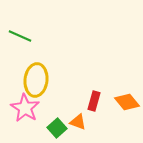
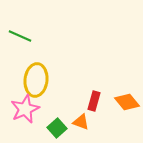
pink star: moved 1 px down; rotated 16 degrees clockwise
orange triangle: moved 3 px right
